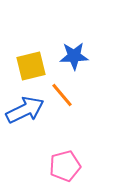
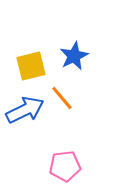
blue star: rotated 24 degrees counterclockwise
orange line: moved 3 px down
pink pentagon: rotated 8 degrees clockwise
